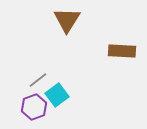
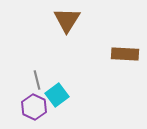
brown rectangle: moved 3 px right, 3 px down
gray line: moved 1 px left; rotated 66 degrees counterclockwise
purple hexagon: rotated 15 degrees counterclockwise
